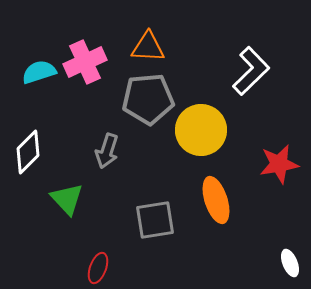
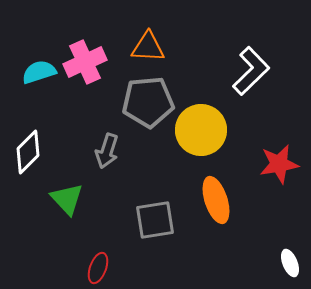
gray pentagon: moved 3 px down
